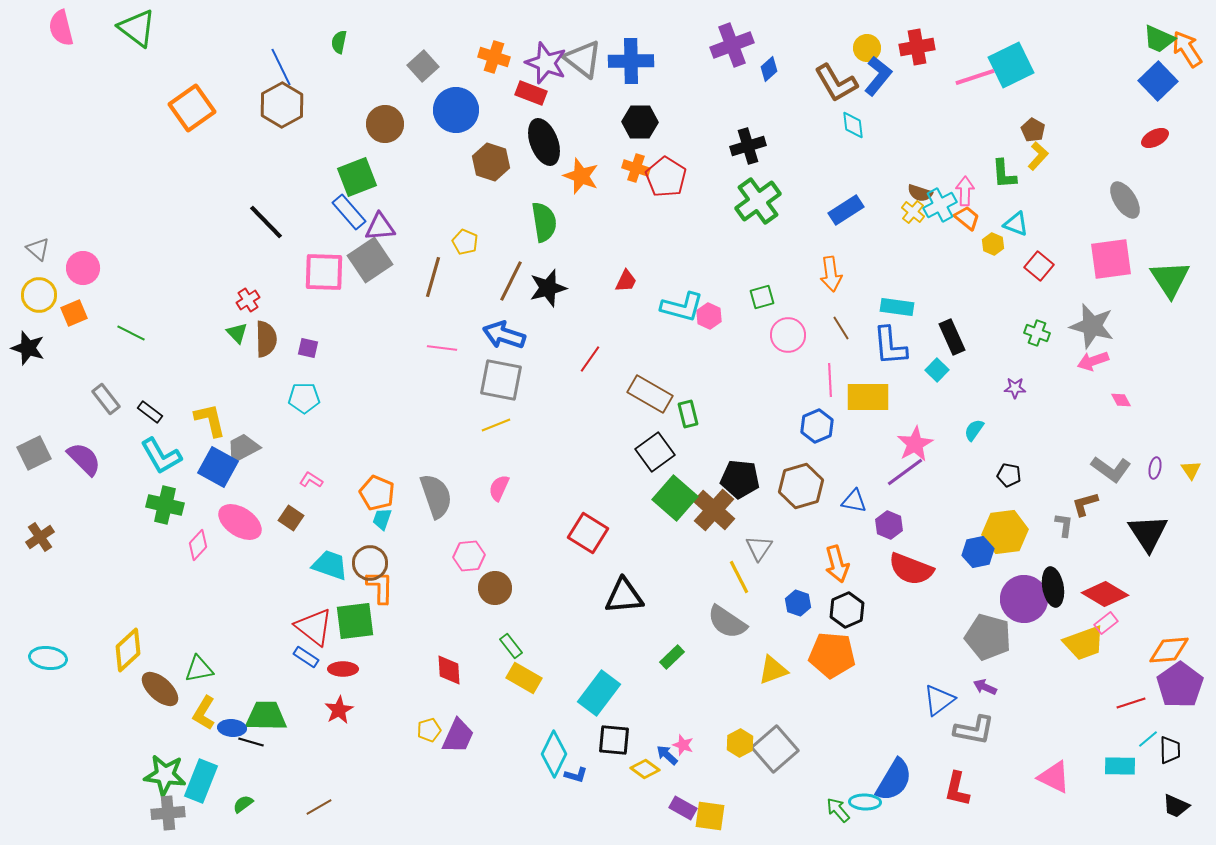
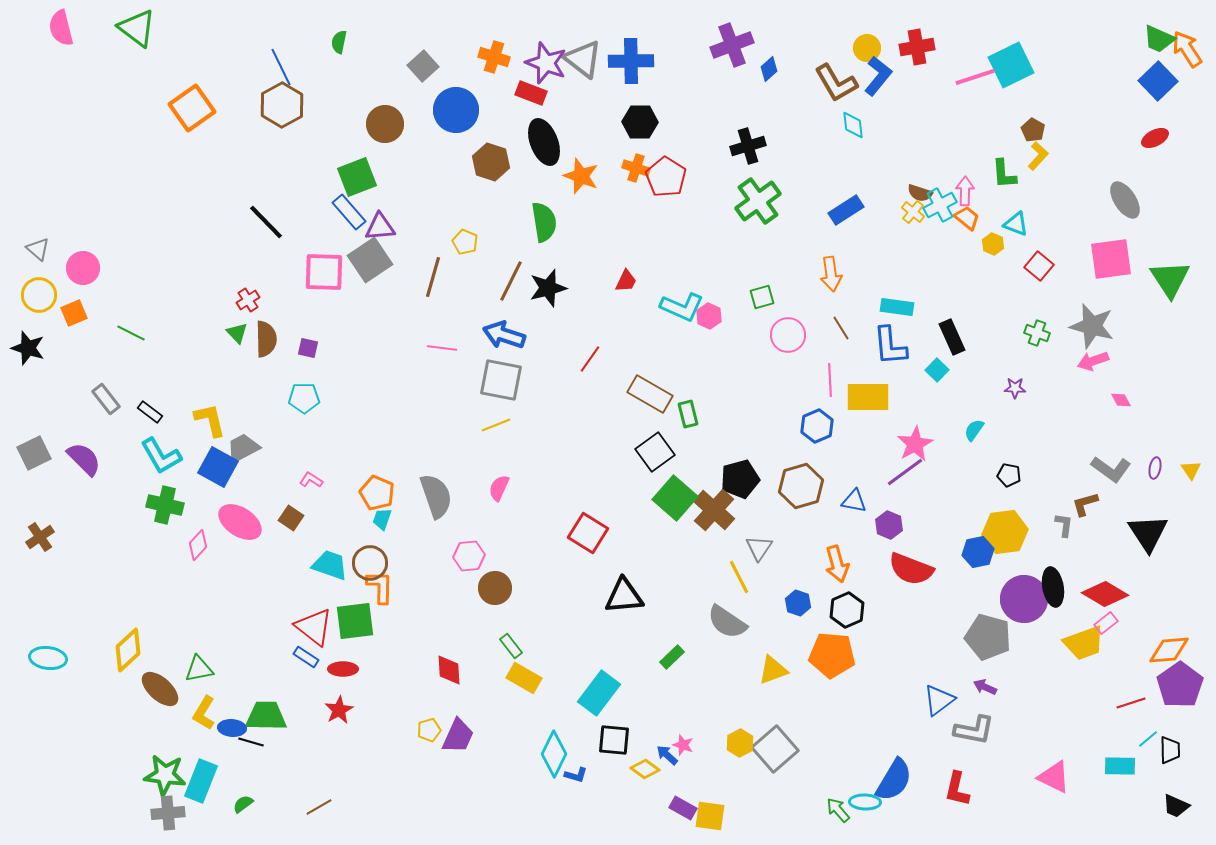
cyan L-shape at (682, 307): rotated 9 degrees clockwise
black pentagon at (740, 479): rotated 21 degrees counterclockwise
